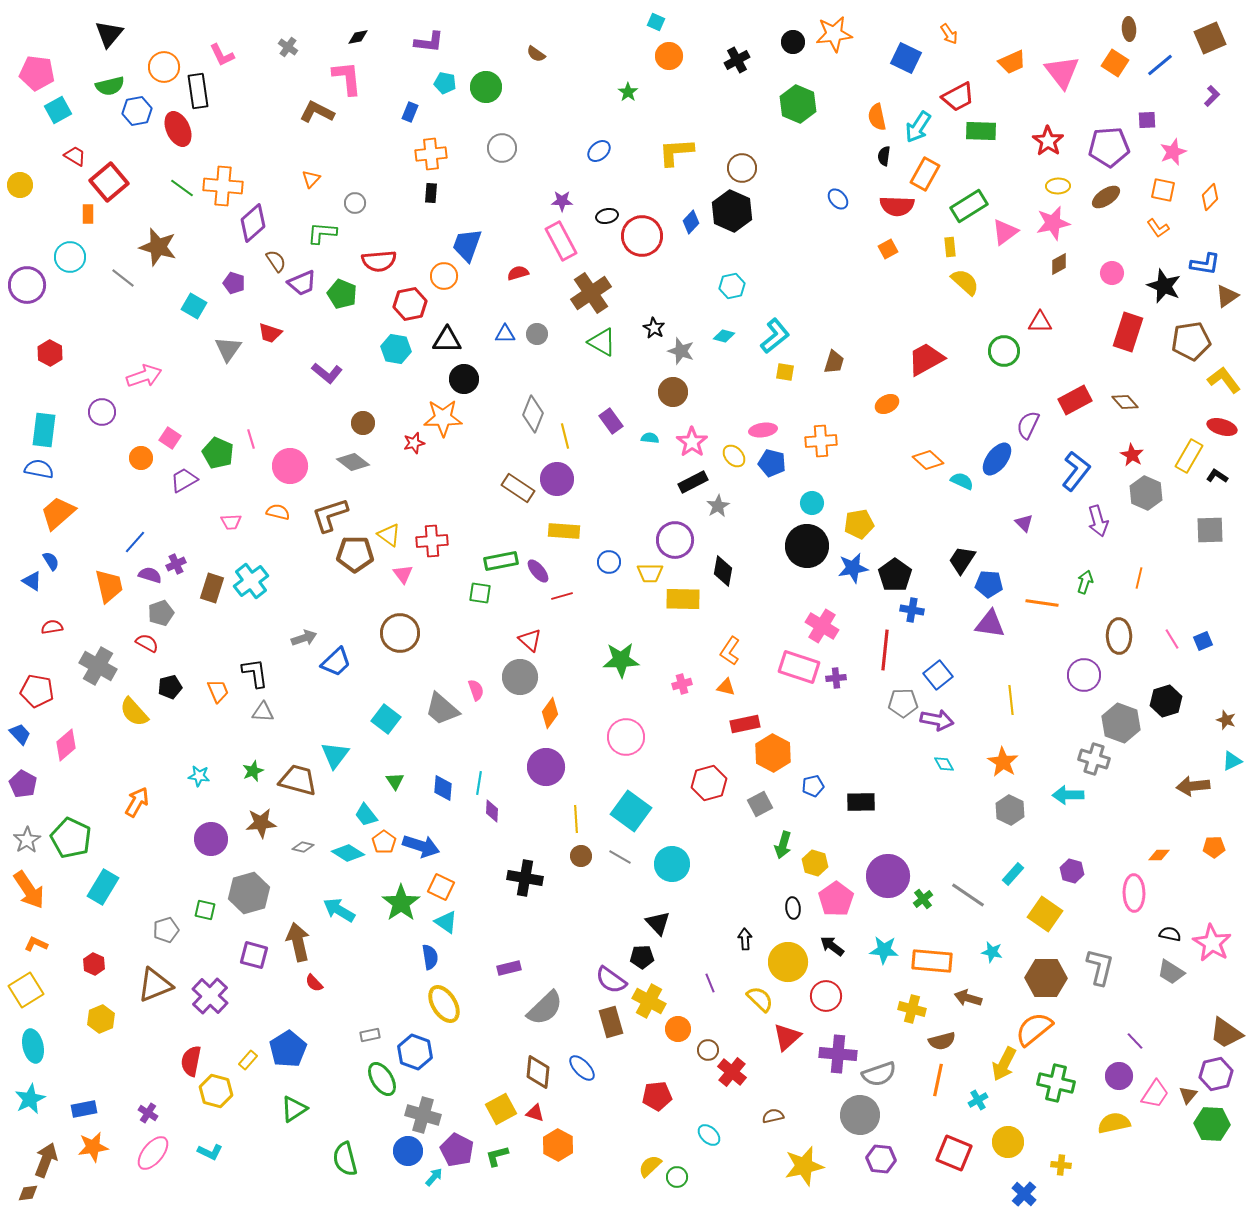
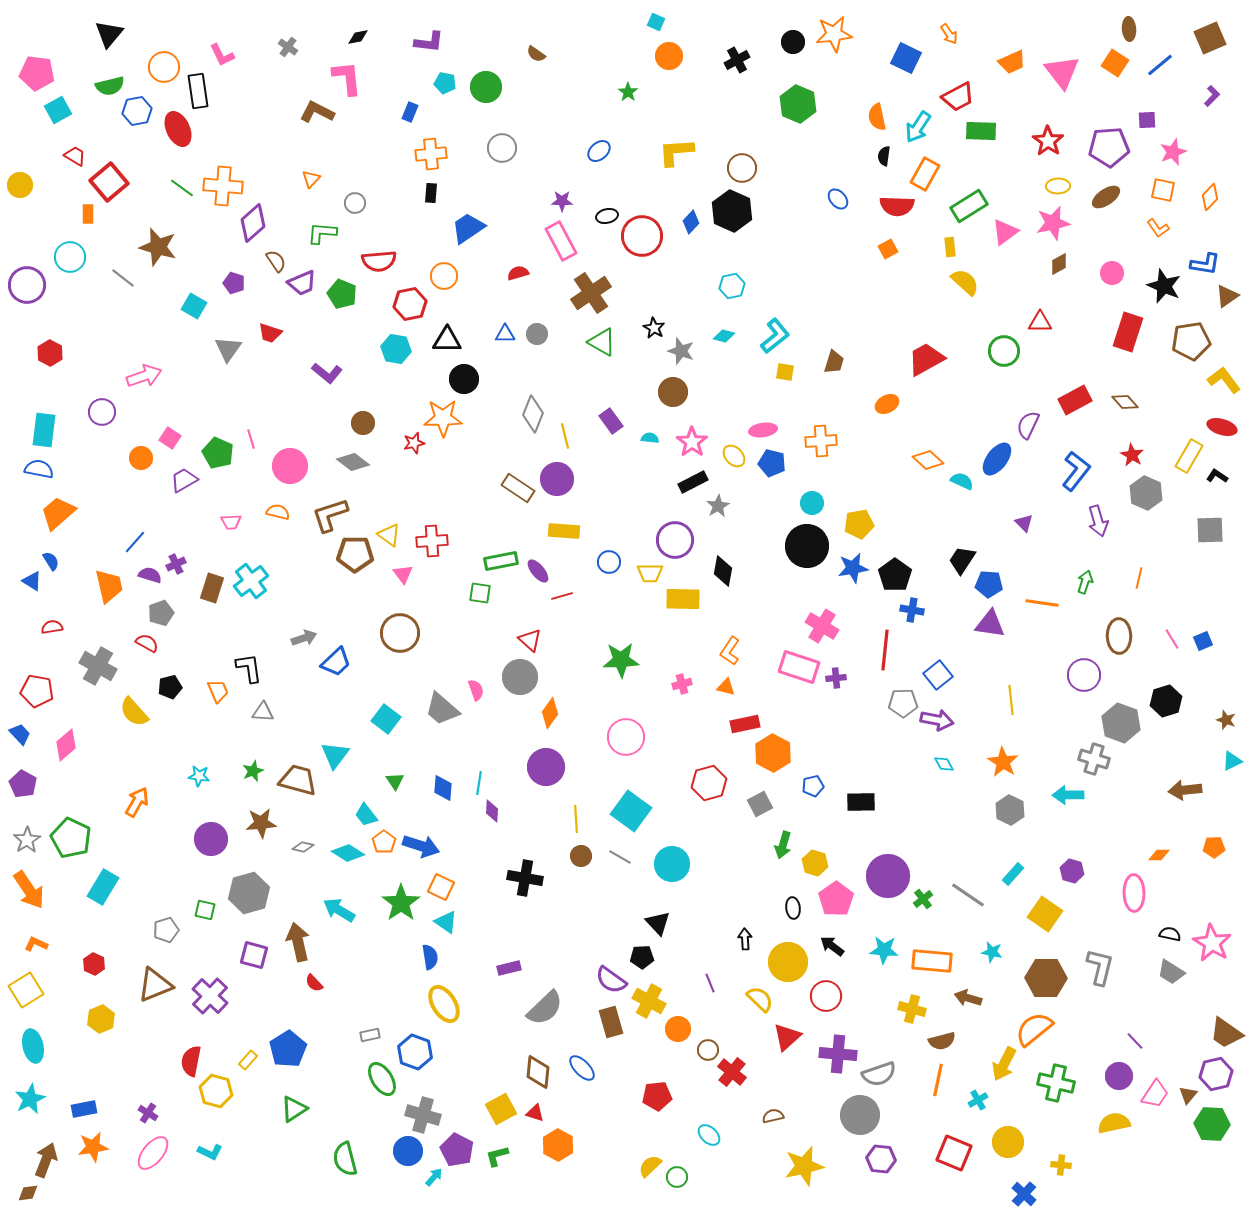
blue trapezoid at (467, 245): moved 1 px right, 17 px up; rotated 36 degrees clockwise
black L-shape at (255, 673): moved 6 px left, 5 px up
brown arrow at (1193, 786): moved 8 px left, 4 px down
